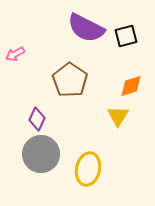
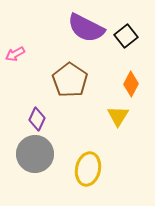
black square: rotated 25 degrees counterclockwise
orange diamond: moved 2 px up; rotated 45 degrees counterclockwise
gray circle: moved 6 px left
